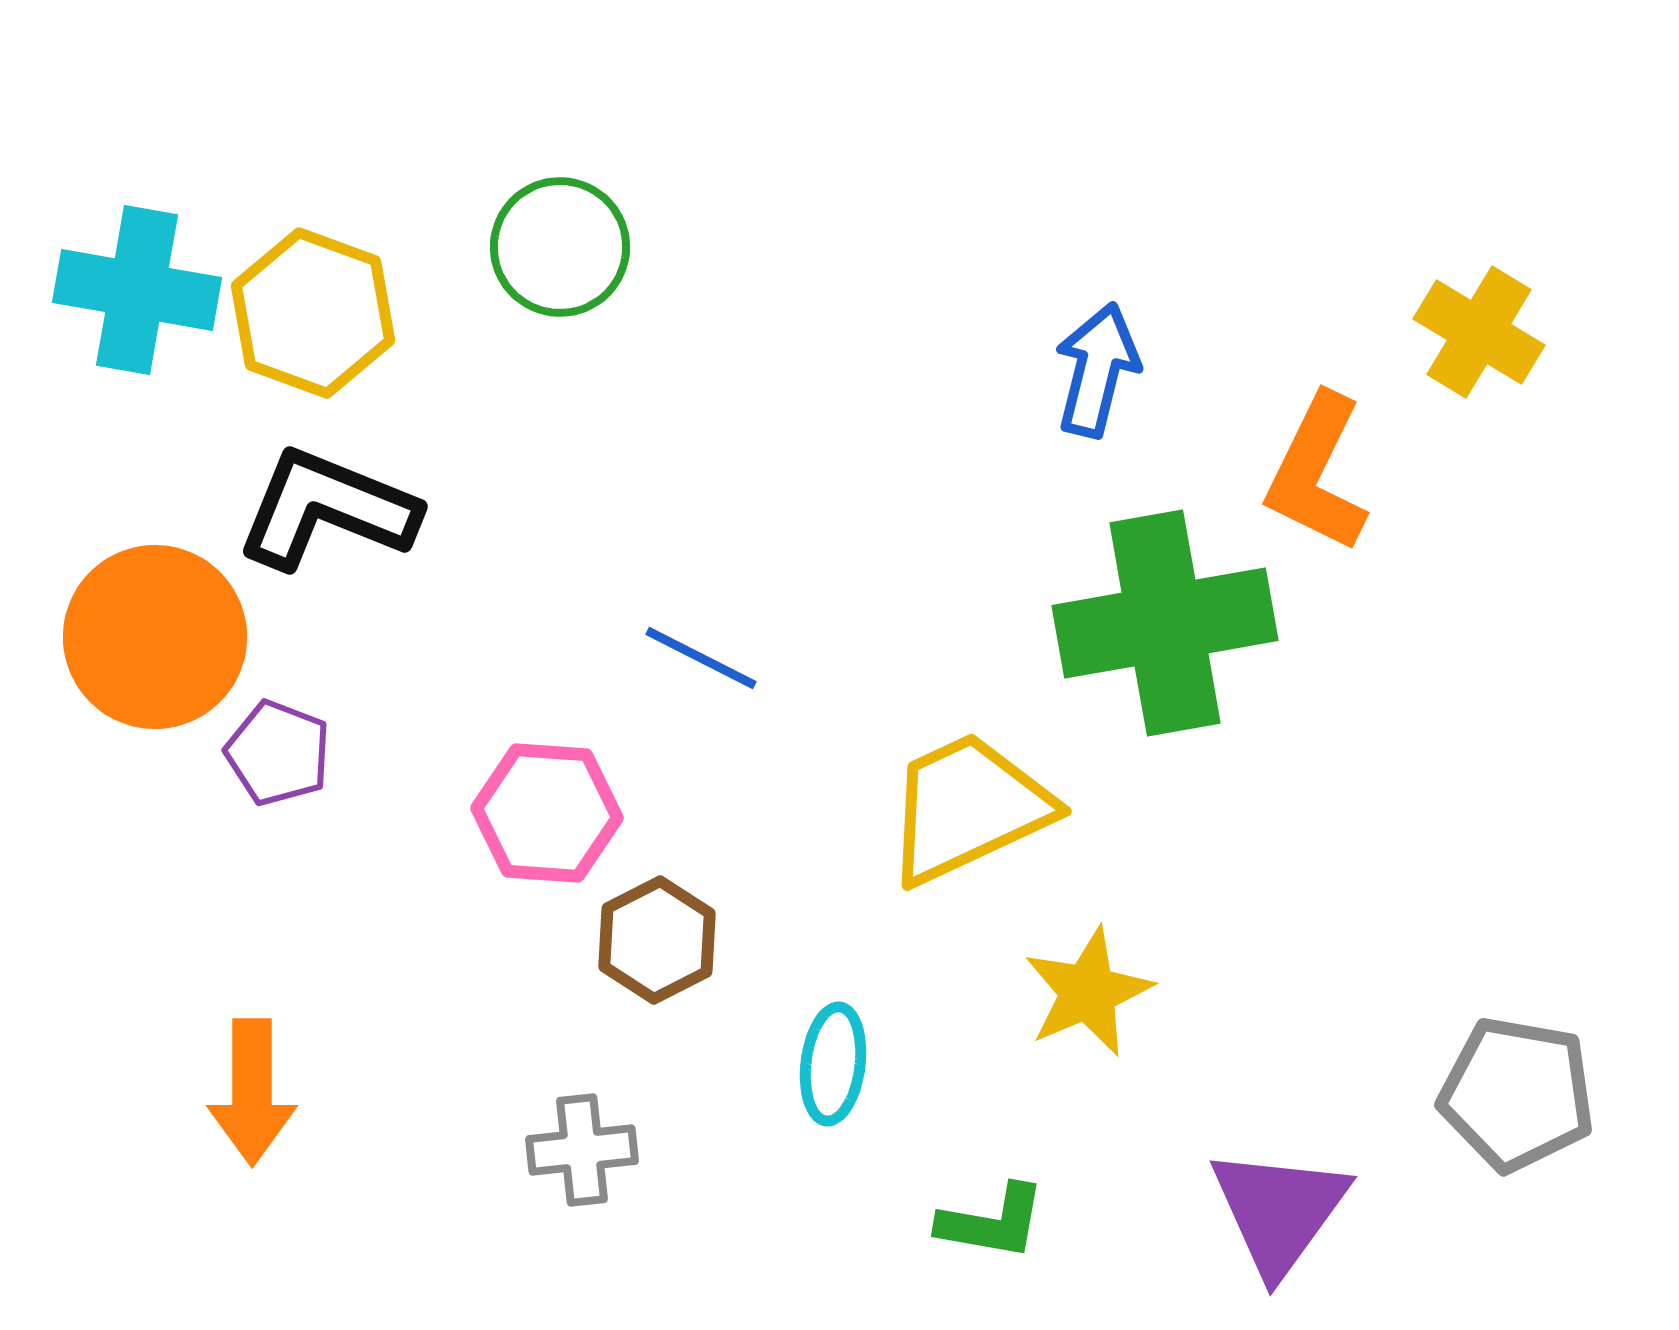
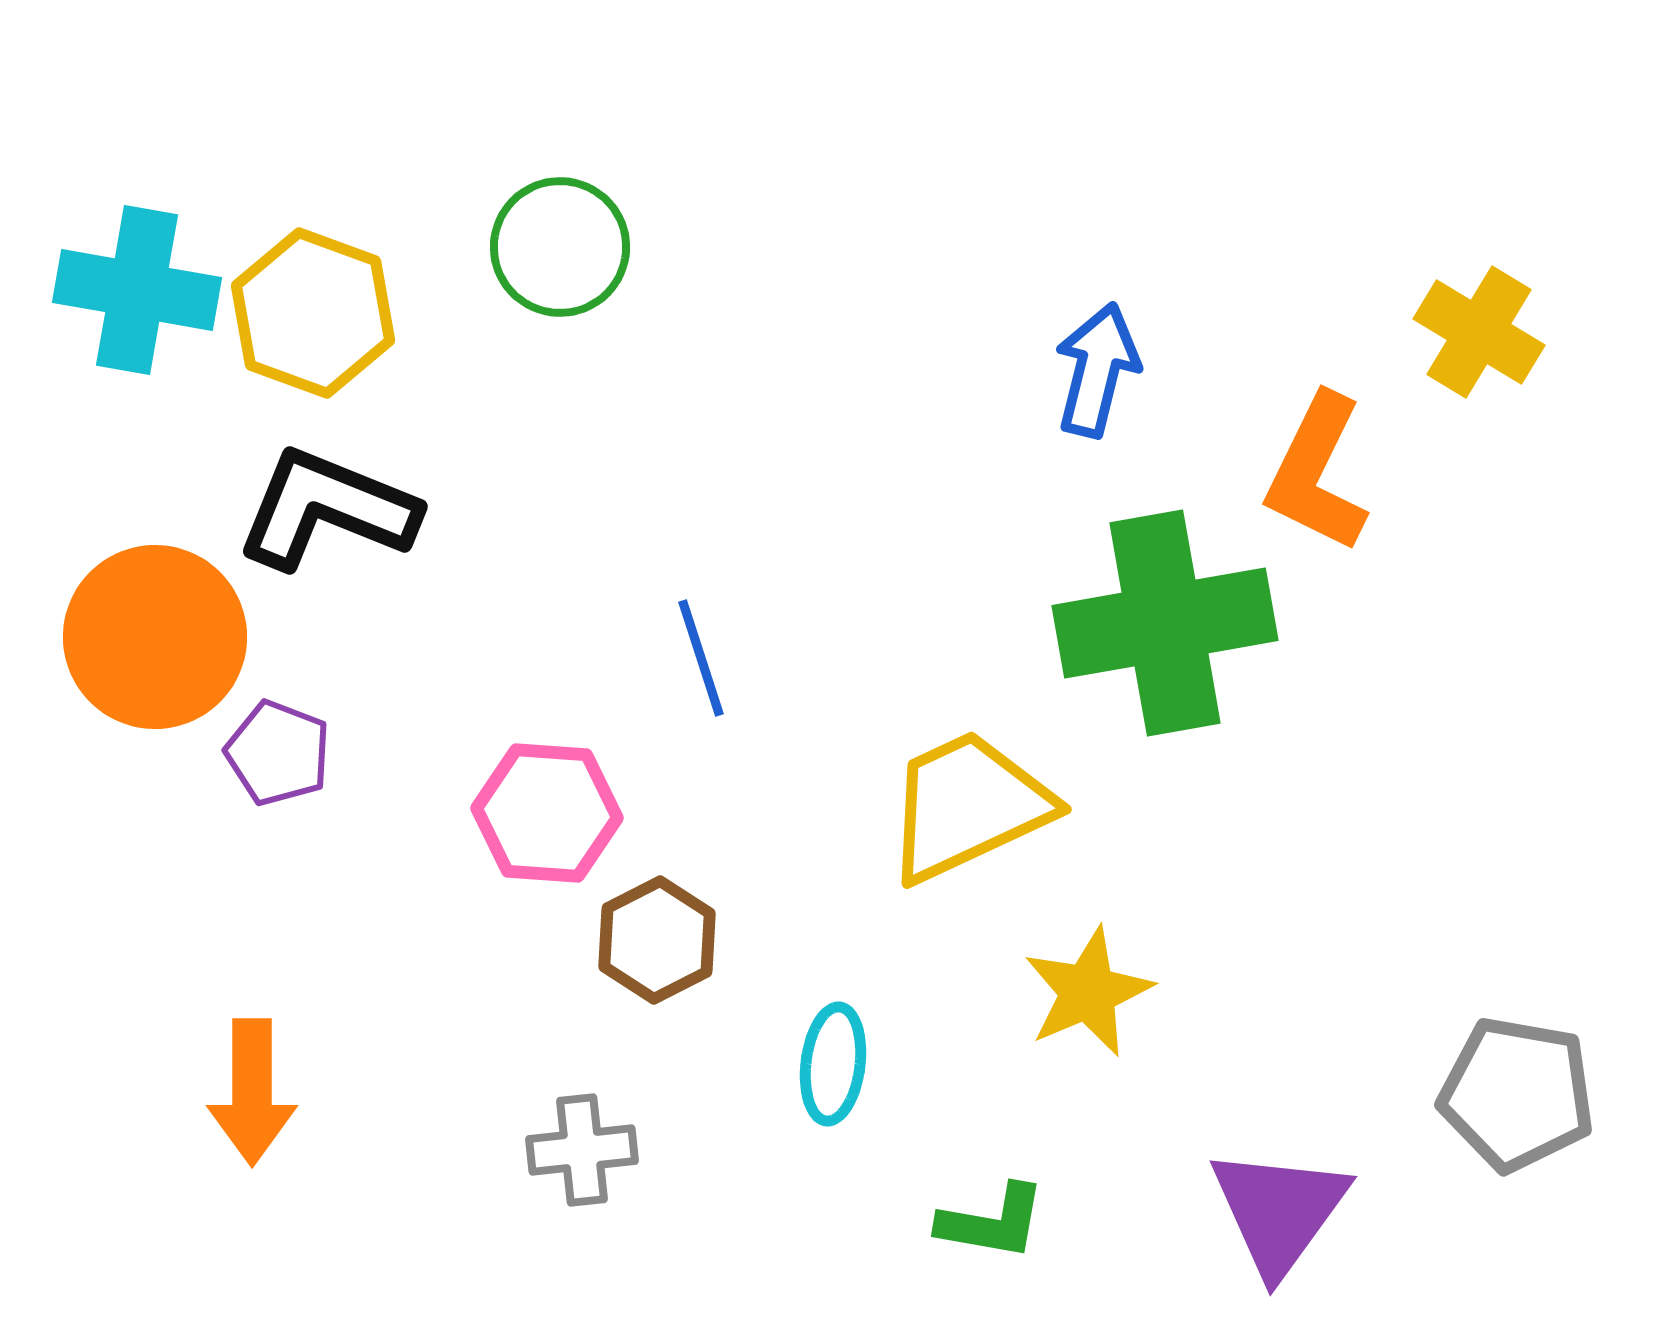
blue line: rotated 45 degrees clockwise
yellow trapezoid: moved 2 px up
